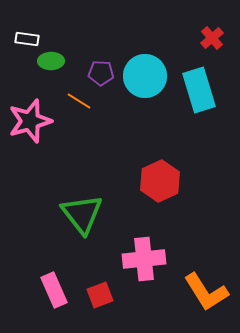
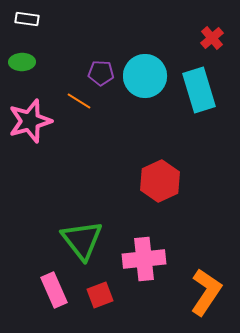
white rectangle: moved 20 px up
green ellipse: moved 29 px left, 1 px down
green triangle: moved 26 px down
orange L-shape: rotated 114 degrees counterclockwise
